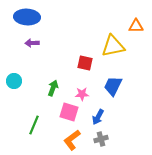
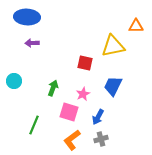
pink star: moved 1 px right; rotated 24 degrees counterclockwise
